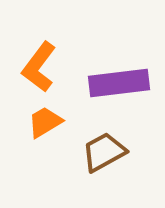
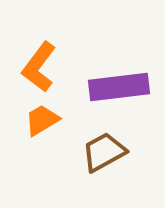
purple rectangle: moved 4 px down
orange trapezoid: moved 3 px left, 2 px up
